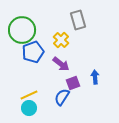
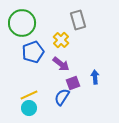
green circle: moved 7 px up
